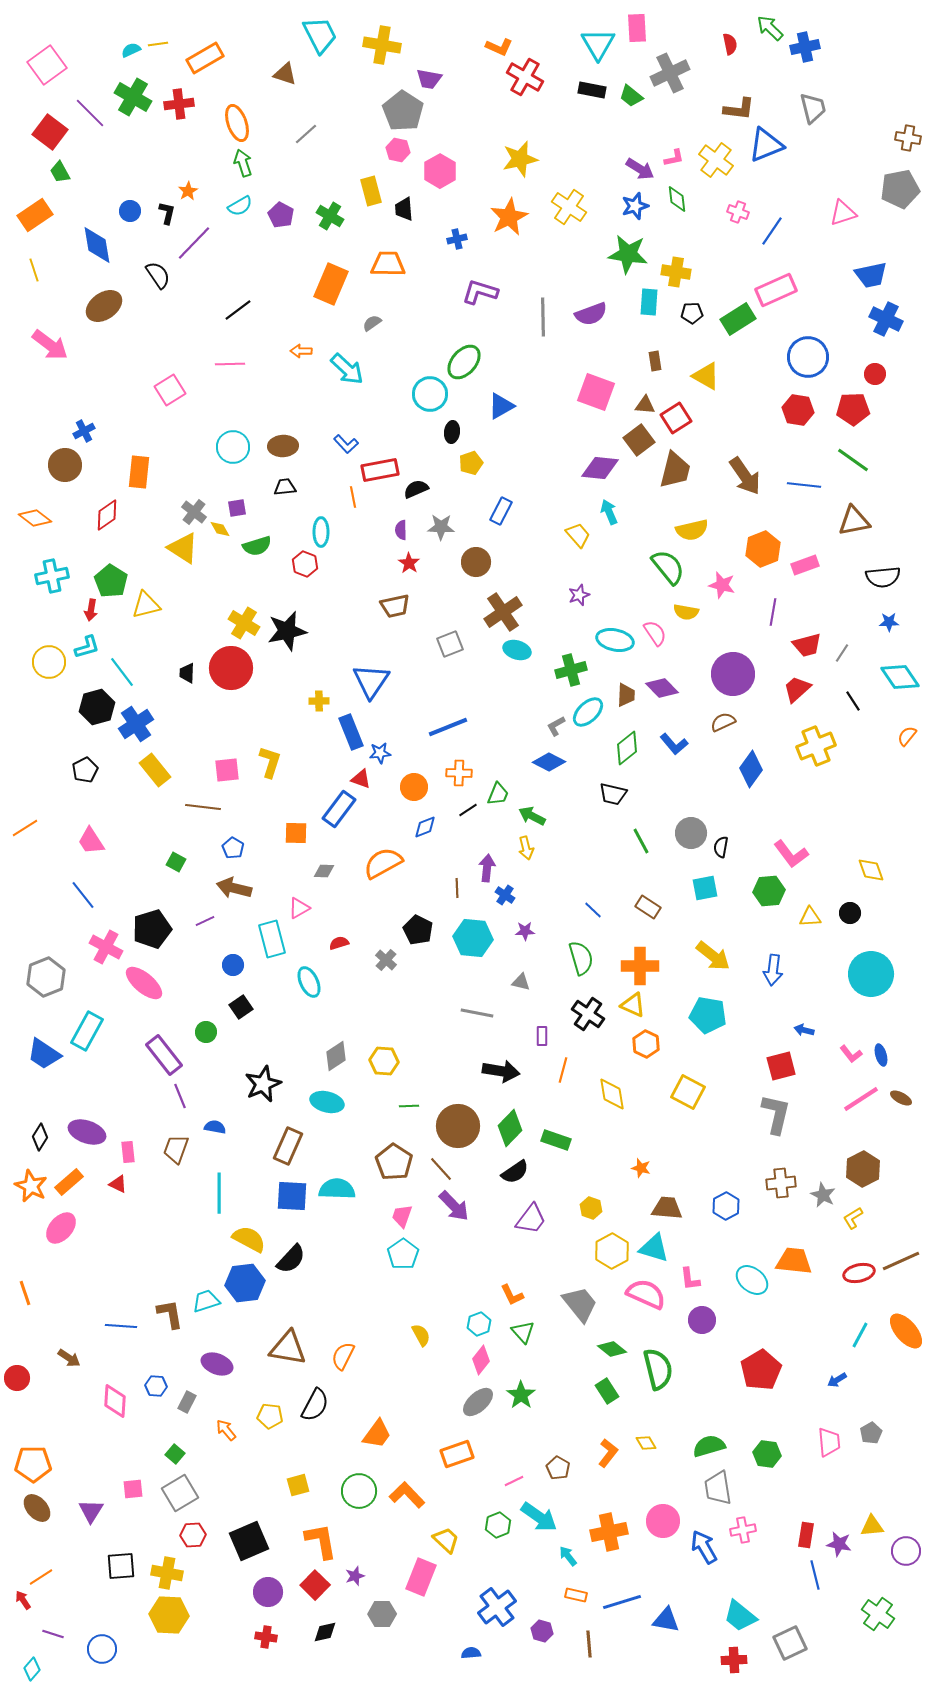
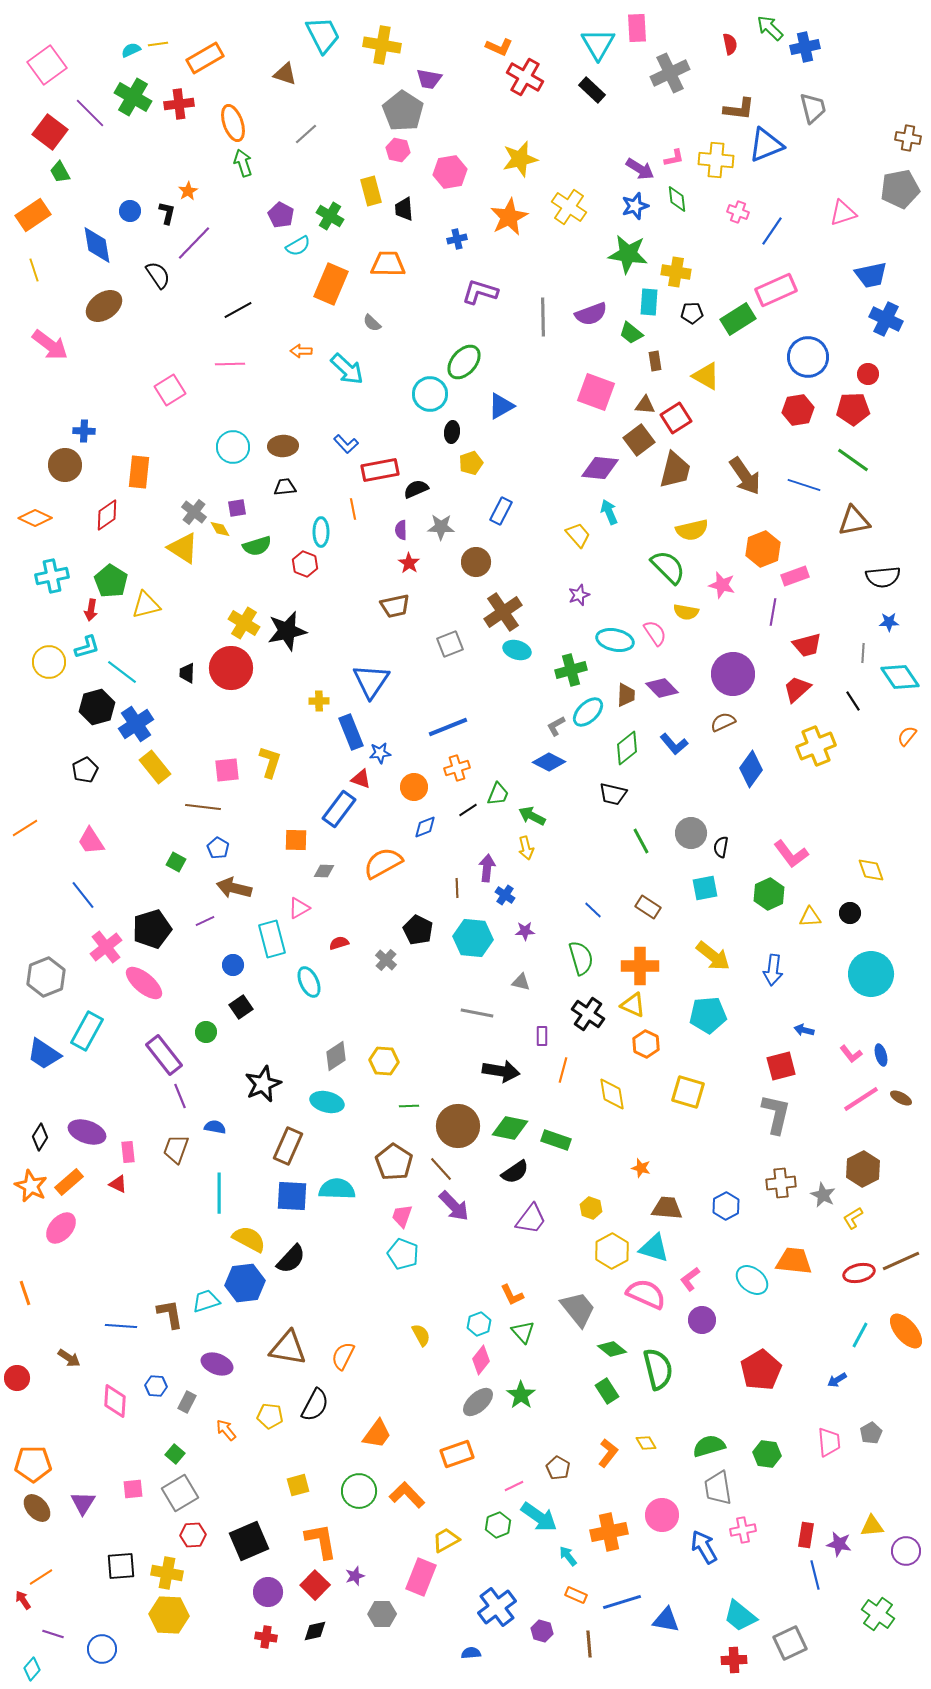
cyan trapezoid at (320, 35): moved 3 px right
black rectangle at (592, 90): rotated 32 degrees clockwise
green trapezoid at (631, 96): moved 237 px down
orange ellipse at (237, 123): moved 4 px left
yellow cross at (716, 160): rotated 32 degrees counterclockwise
pink hexagon at (440, 171): moved 10 px right, 1 px down; rotated 20 degrees clockwise
cyan semicircle at (240, 206): moved 58 px right, 40 px down
orange rectangle at (35, 215): moved 2 px left
black line at (238, 310): rotated 8 degrees clockwise
gray semicircle at (372, 323): rotated 102 degrees counterclockwise
red circle at (875, 374): moved 7 px left
red hexagon at (798, 410): rotated 20 degrees counterclockwise
blue cross at (84, 431): rotated 30 degrees clockwise
blue line at (804, 485): rotated 12 degrees clockwise
orange line at (353, 497): moved 12 px down
orange diamond at (35, 518): rotated 12 degrees counterclockwise
pink rectangle at (805, 565): moved 10 px left, 11 px down
green semicircle at (668, 567): rotated 6 degrees counterclockwise
gray line at (842, 653): moved 21 px right; rotated 30 degrees counterclockwise
cyan line at (122, 672): rotated 16 degrees counterclockwise
yellow rectangle at (155, 770): moved 3 px up
orange cross at (459, 773): moved 2 px left, 5 px up; rotated 20 degrees counterclockwise
orange square at (296, 833): moved 7 px down
blue pentagon at (233, 848): moved 15 px left
green hexagon at (769, 891): moved 3 px down; rotated 20 degrees counterclockwise
pink cross at (106, 947): rotated 24 degrees clockwise
cyan pentagon at (708, 1015): rotated 15 degrees counterclockwise
yellow square at (688, 1092): rotated 12 degrees counterclockwise
green diamond at (510, 1128): rotated 57 degrees clockwise
cyan pentagon at (403, 1254): rotated 16 degrees counterclockwise
pink L-shape at (690, 1279): rotated 60 degrees clockwise
gray trapezoid at (580, 1304): moved 2 px left, 5 px down
pink line at (514, 1481): moved 5 px down
purple triangle at (91, 1511): moved 8 px left, 8 px up
pink circle at (663, 1521): moved 1 px left, 6 px up
yellow trapezoid at (446, 1540): rotated 72 degrees counterclockwise
orange rectangle at (576, 1595): rotated 10 degrees clockwise
black diamond at (325, 1632): moved 10 px left, 1 px up
